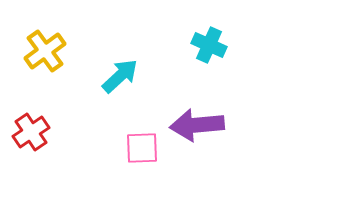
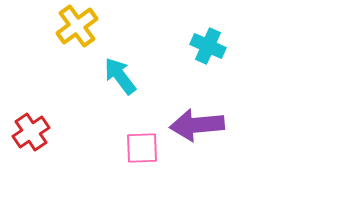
cyan cross: moved 1 px left, 1 px down
yellow cross: moved 32 px right, 25 px up
cyan arrow: rotated 84 degrees counterclockwise
